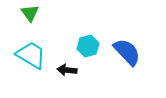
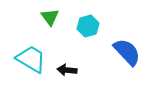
green triangle: moved 20 px right, 4 px down
cyan hexagon: moved 20 px up
cyan trapezoid: moved 4 px down
